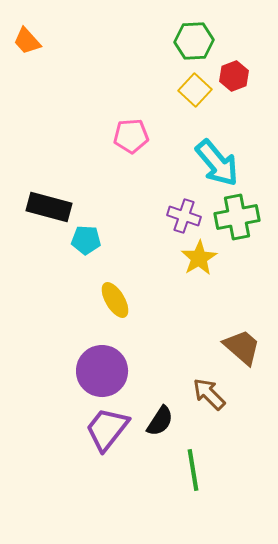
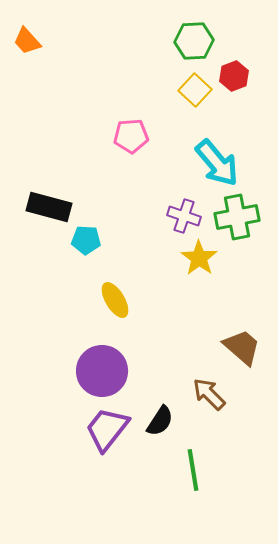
yellow star: rotated 6 degrees counterclockwise
